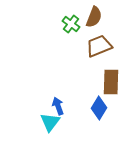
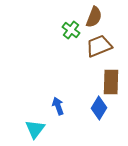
green cross: moved 6 px down
cyan triangle: moved 15 px left, 7 px down
